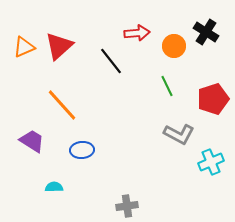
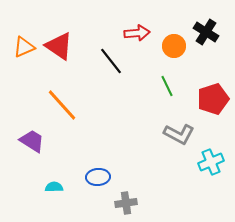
red triangle: rotated 44 degrees counterclockwise
blue ellipse: moved 16 px right, 27 px down
gray cross: moved 1 px left, 3 px up
